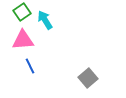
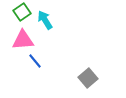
blue line: moved 5 px right, 5 px up; rotated 14 degrees counterclockwise
